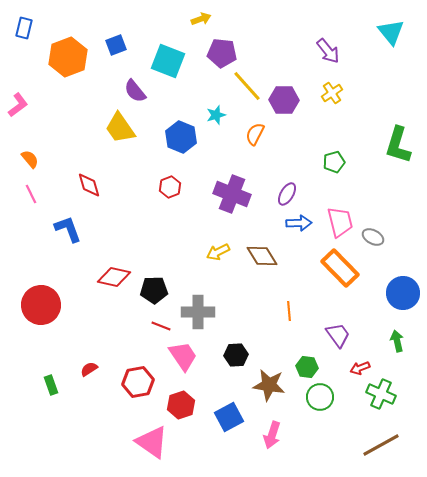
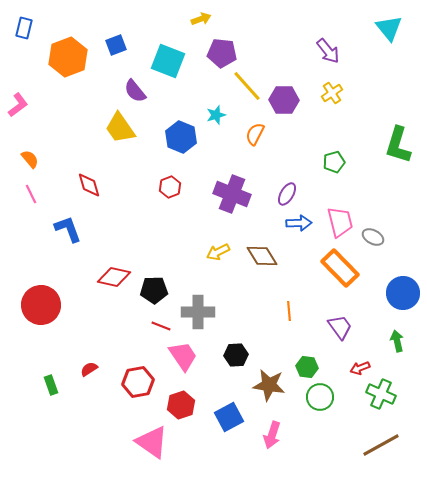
cyan triangle at (391, 32): moved 2 px left, 4 px up
purple trapezoid at (338, 335): moved 2 px right, 8 px up
